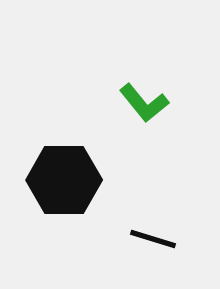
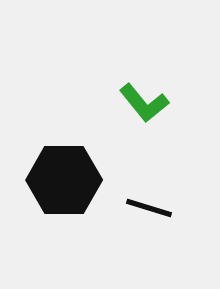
black line: moved 4 px left, 31 px up
